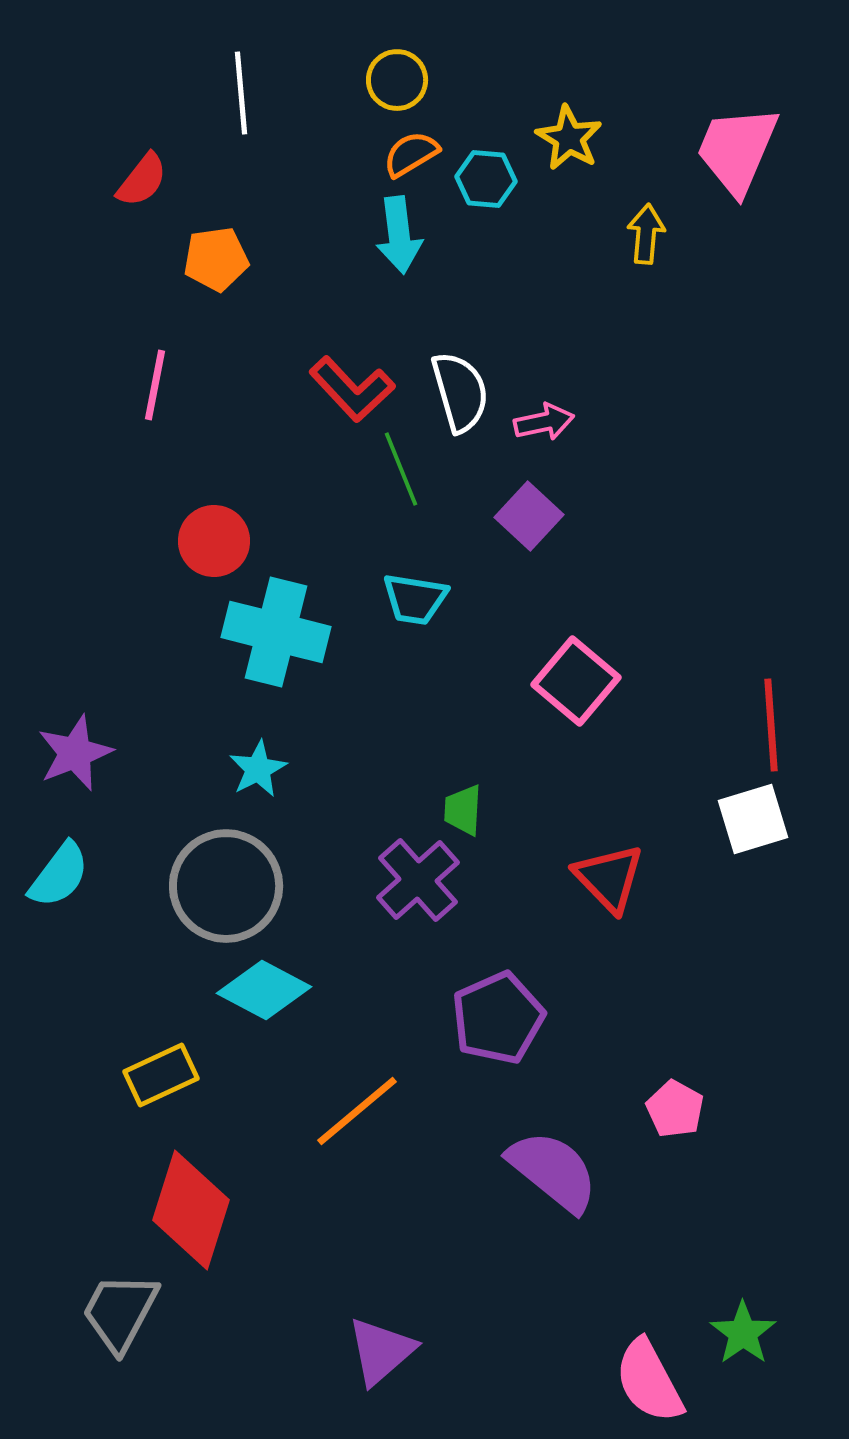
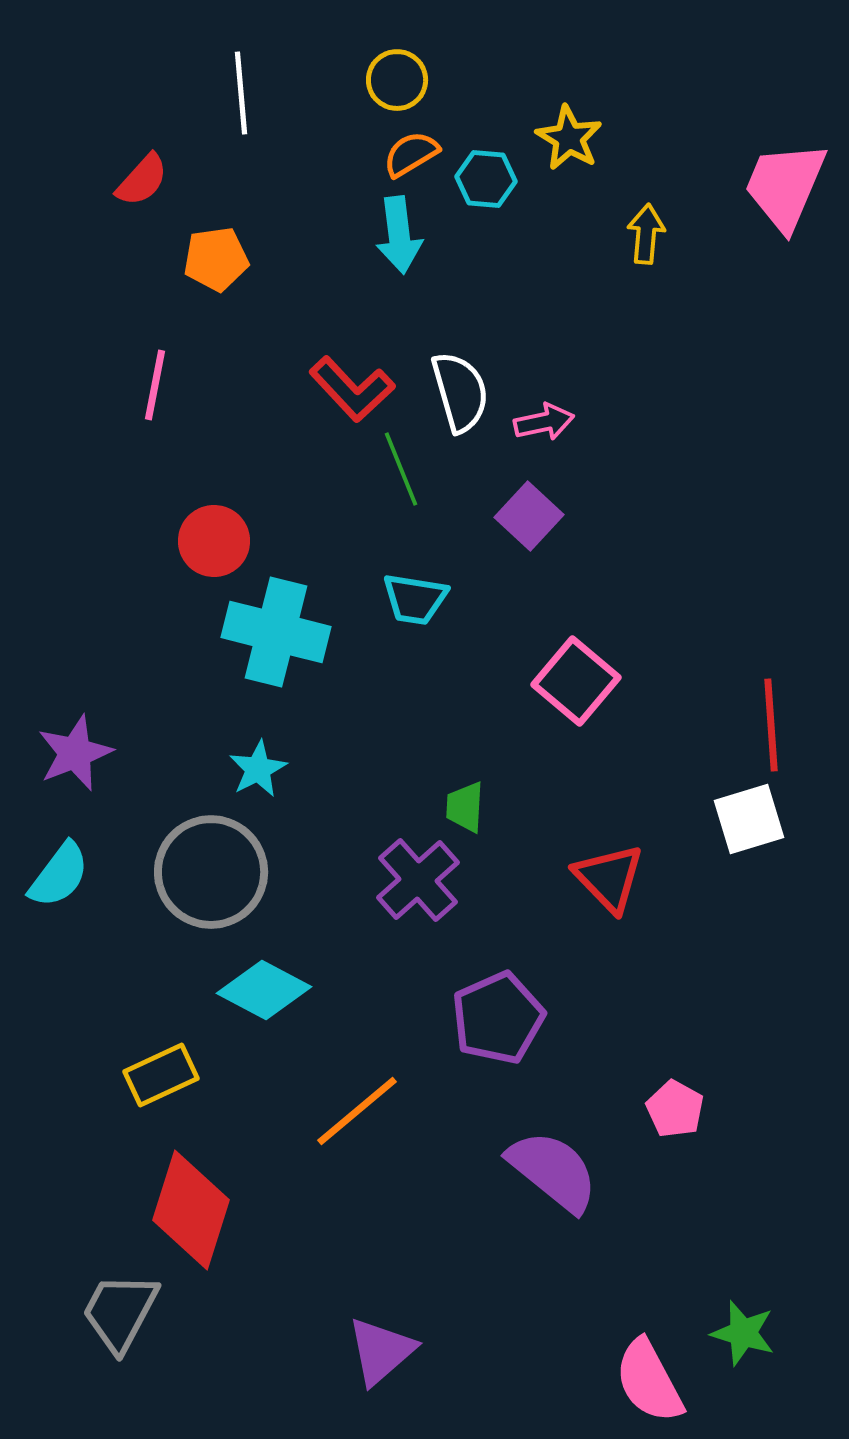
pink trapezoid: moved 48 px right, 36 px down
red semicircle: rotated 4 degrees clockwise
green trapezoid: moved 2 px right, 3 px up
white square: moved 4 px left
gray circle: moved 15 px left, 14 px up
green star: rotated 20 degrees counterclockwise
